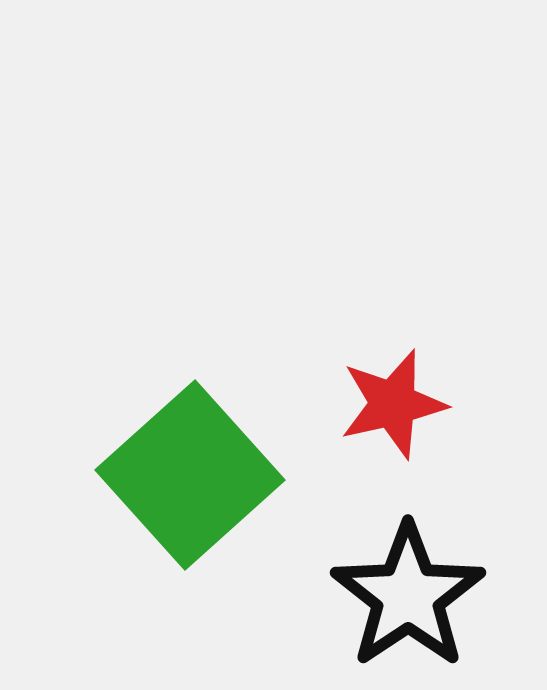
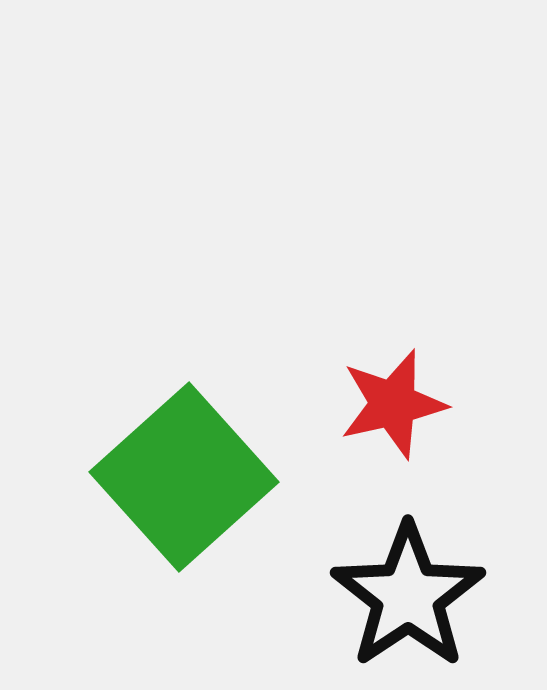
green square: moved 6 px left, 2 px down
